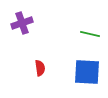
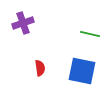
purple cross: moved 1 px right
blue square: moved 5 px left, 1 px up; rotated 8 degrees clockwise
